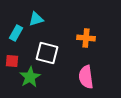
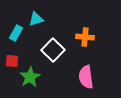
orange cross: moved 1 px left, 1 px up
white square: moved 6 px right, 3 px up; rotated 30 degrees clockwise
